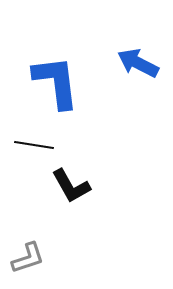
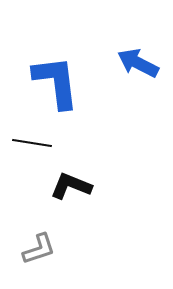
black line: moved 2 px left, 2 px up
black L-shape: rotated 141 degrees clockwise
gray L-shape: moved 11 px right, 9 px up
